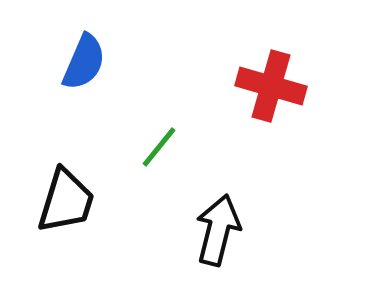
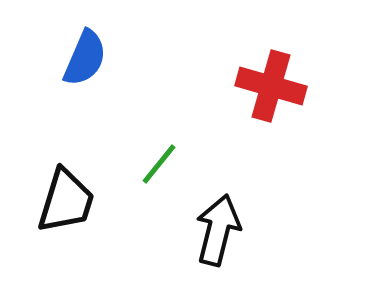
blue semicircle: moved 1 px right, 4 px up
green line: moved 17 px down
